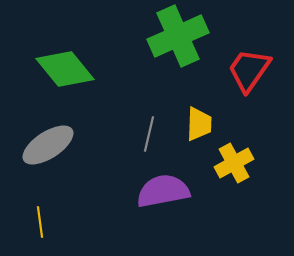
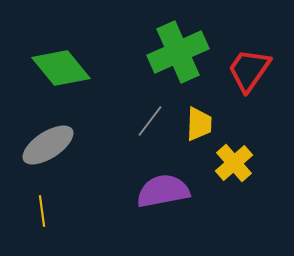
green cross: moved 16 px down
green diamond: moved 4 px left, 1 px up
gray line: moved 1 px right, 13 px up; rotated 24 degrees clockwise
yellow cross: rotated 12 degrees counterclockwise
yellow line: moved 2 px right, 11 px up
